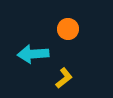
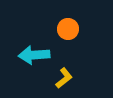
cyan arrow: moved 1 px right, 1 px down
